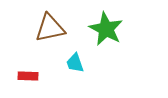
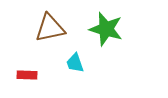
green star: rotated 12 degrees counterclockwise
red rectangle: moved 1 px left, 1 px up
